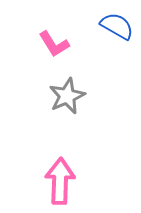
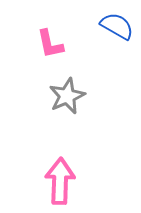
pink L-shape: moved 4 px left; rotated 20 degrees clockwise
